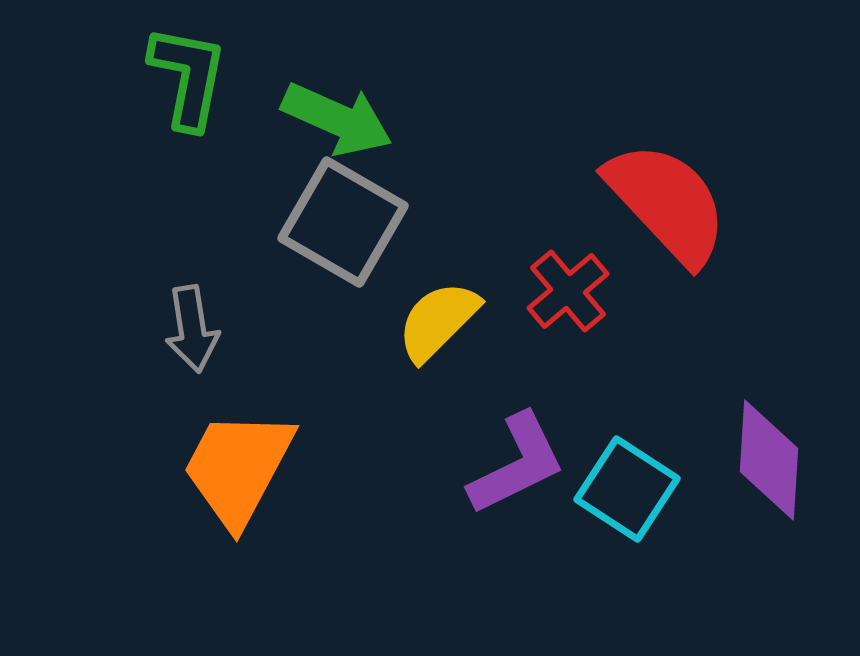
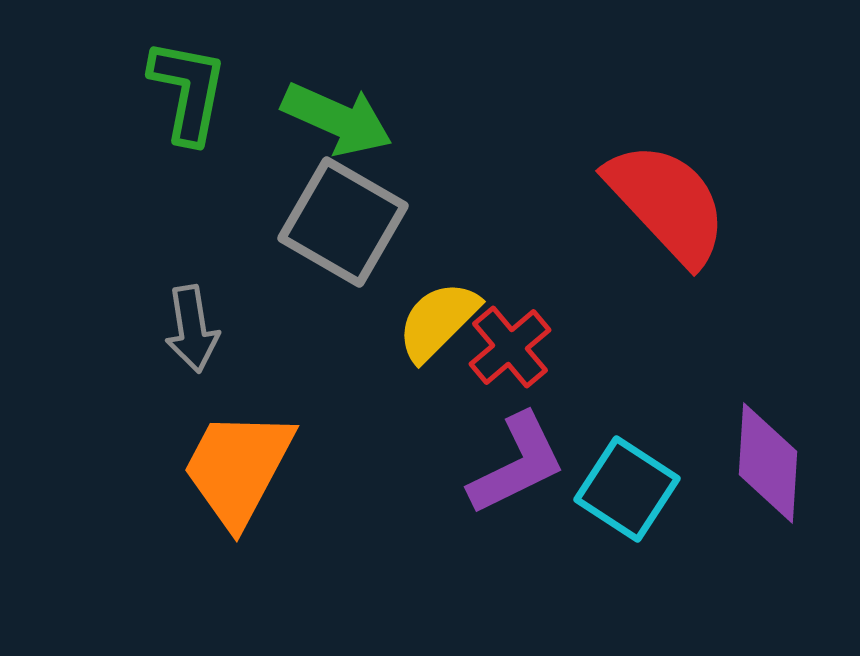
green L-shape: moved 14 px down
red cross: moved 58 px left, 56 px down
purple diamond: moved 1 px left, 3 px down
